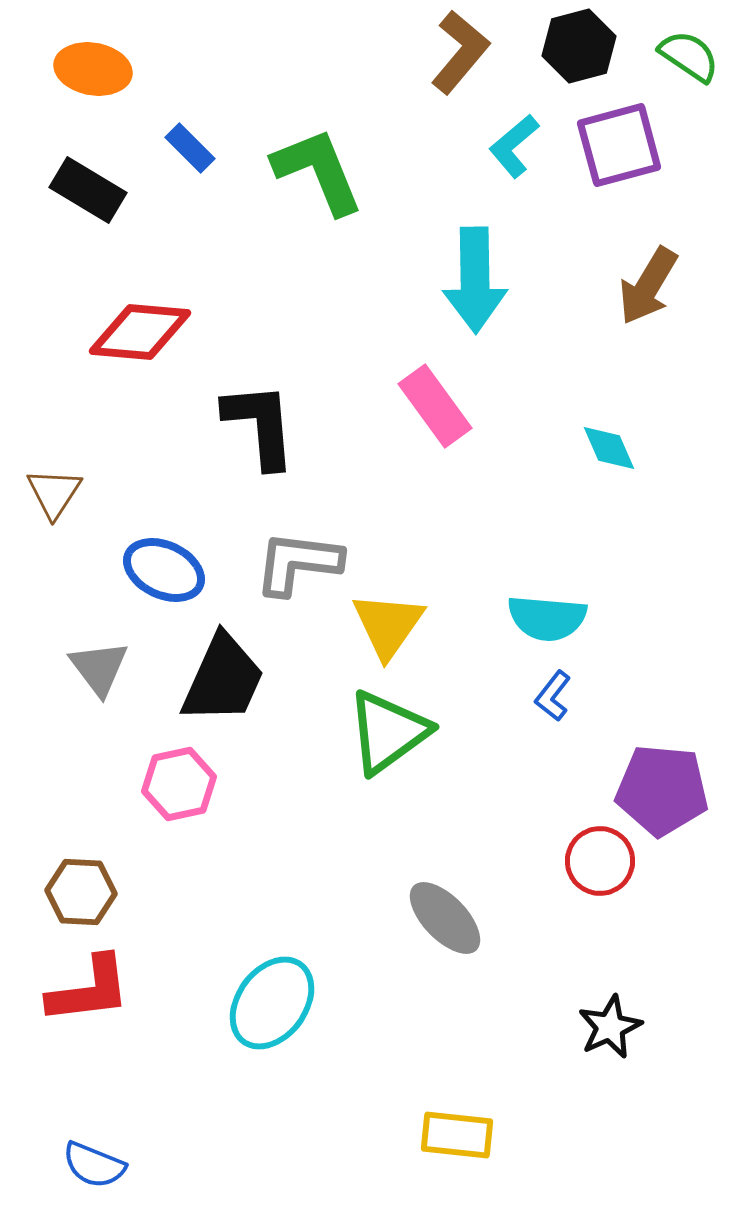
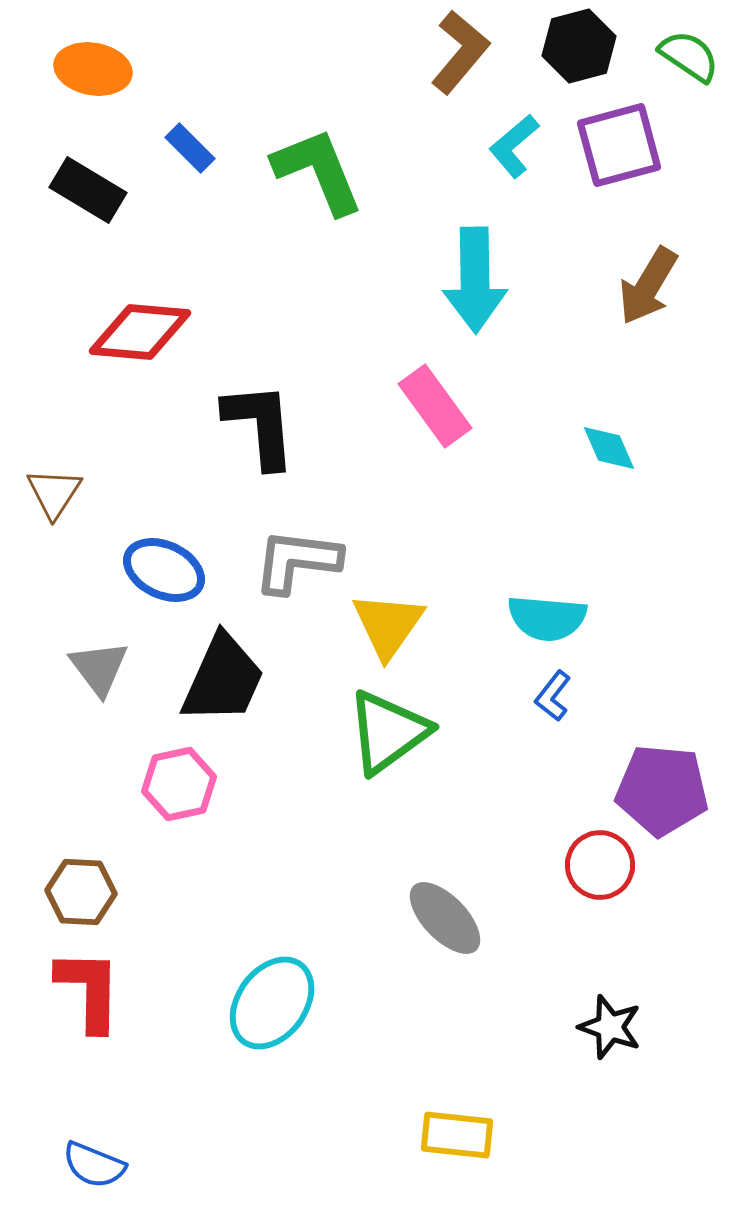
gray L-shape: moved 1 px left, 2 px up
red circle: moved 4 px down
red L-shape: rotated 82 degrees counterclockwise
black star: rotated 28 degrees counterclockwise
